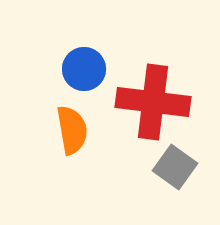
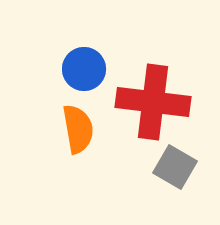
orange semicircle: moved 6 px right, 1 px up
gray square: rotated 6 degrees counterclockwise
